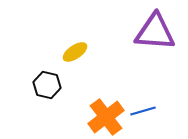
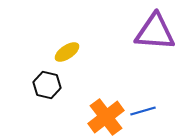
yellow ellipse: moved 8 px left
